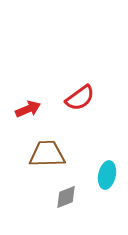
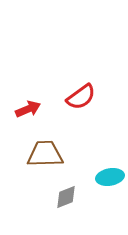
red semicircle: moved 1 px right, 1 px up
brown trapezoid: moved 2 px left
cyan ellipse: moved 3 px right, 2 px down; rotated 68 degrees clockwise
